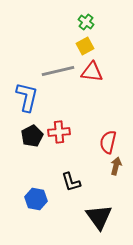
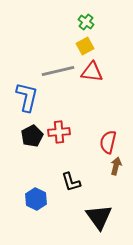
blue hexagon: rotated 15 degrees clockwise
